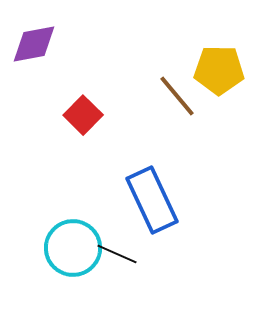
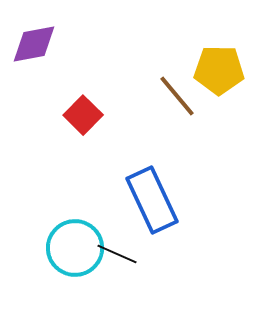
cyan circle: moved 2 px right
